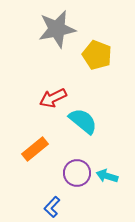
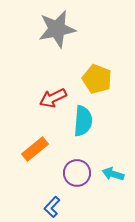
yellow pentagon: moved 24 px down
cyan semicircle: rotated 56 degrees clockwise
cyan arrow: moved 6 px right, 2 px up
